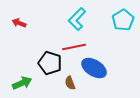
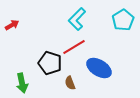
red arrow: moved 7 px left, 2 px down; rotated 128 degrees clockwise
red line: rotated 20 degrees counterclockwise
blue ellipse: moved 5 px right
green arrow: rotated 102 degrees clockwise
